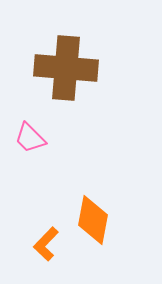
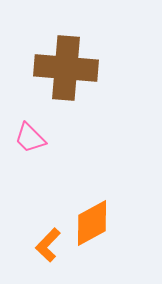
orange diamond: moved 1 px left, 3 px down; rotated 51 degrees clockwise
orange L-shape: moved 2 px right, 1 px down
